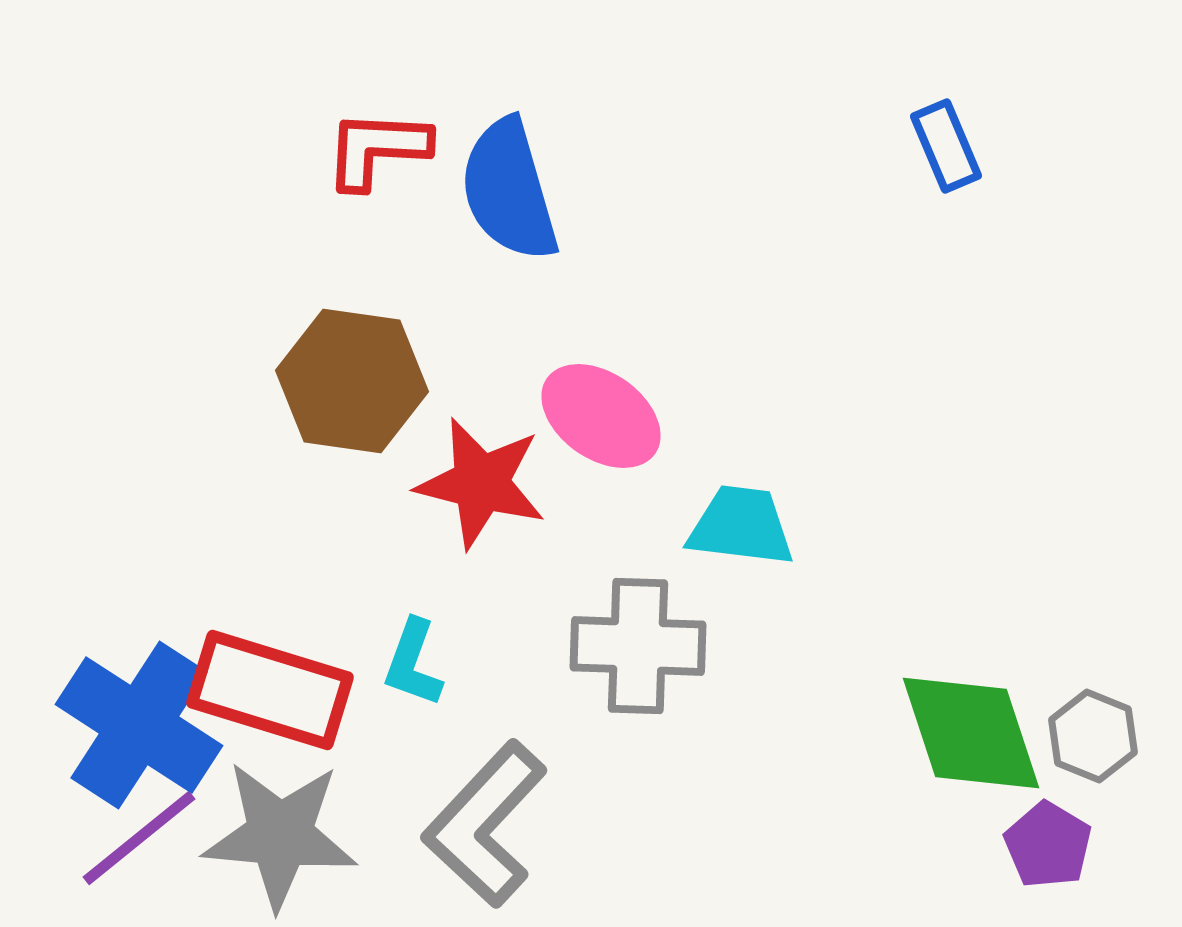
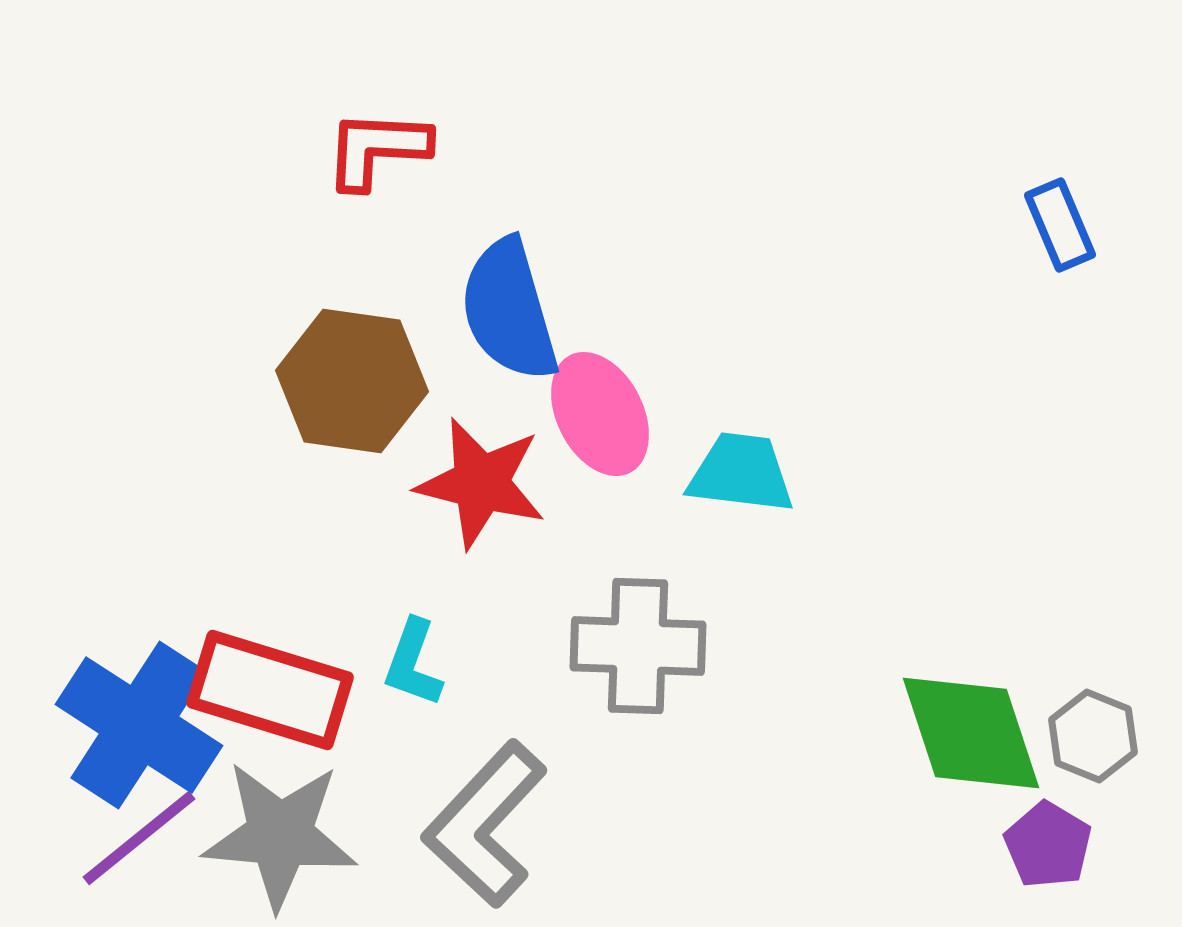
blue rectangle: moved 114 px right, 79 px down
blue semicircle: moved 120 px down
pink ellipse: moved 1 px left, 2 px up; rotated 28 degrees clockwise
cyan trapezoid: moved 53 px up
